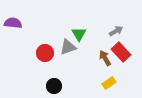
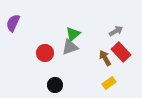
purple semicircle: rotated 72 degrees counterclockwise
green triangle: moved 6 px left; rotated 21 degrees clockwise
gray triangle: moved 2 px right
black circle: moved 1 px right, 1 px up
